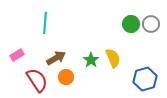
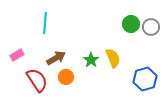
gray circle: moved 3 px down
